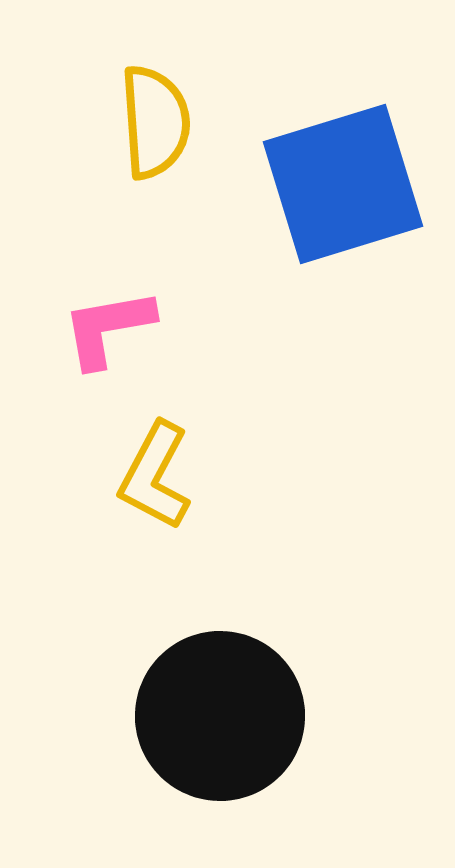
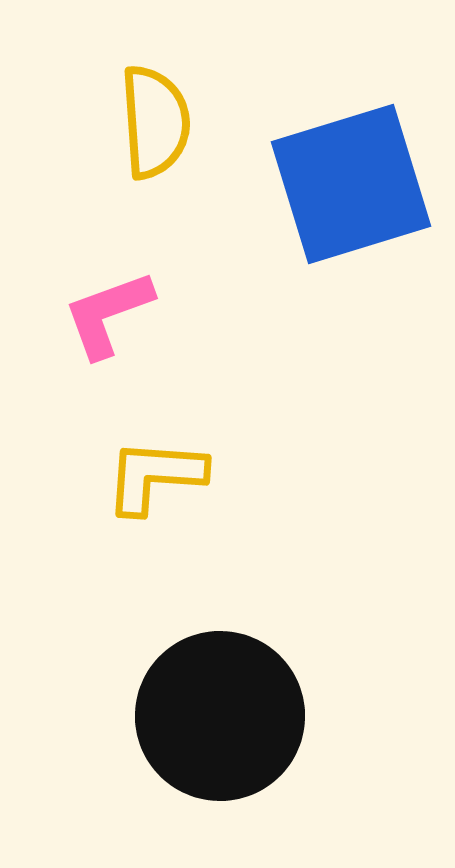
blue square: moved 8 px right
pink L-shape: moved 14 px up; rotated 10 degrees counterclockwise
yellow L-shape: rotated 66 degrees clockwise
